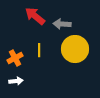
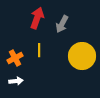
red arrow: moved 2 px right, 2 px down; rotated 70 degrees clockwise
gray arrow: rotated 66 degrees counterclockwise
yellow circle: moved 7 px right, 7 px down
